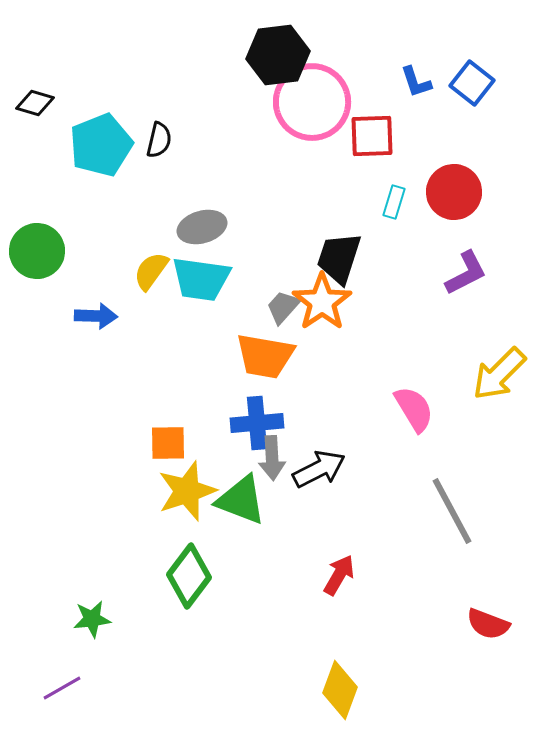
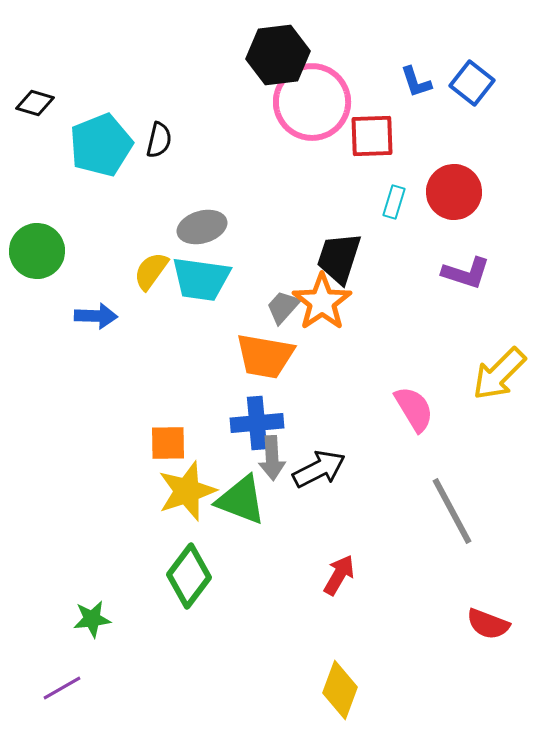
purple L-shape: rotated 45 degrees clockwise
